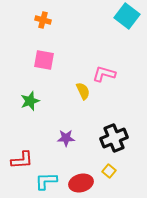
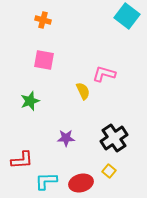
black cross: rotated 12 degrees counterclockwise
